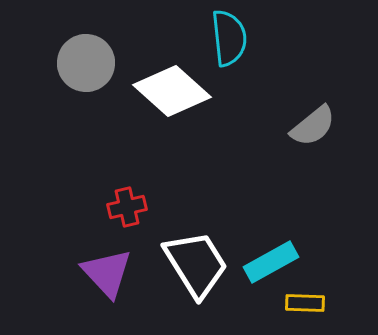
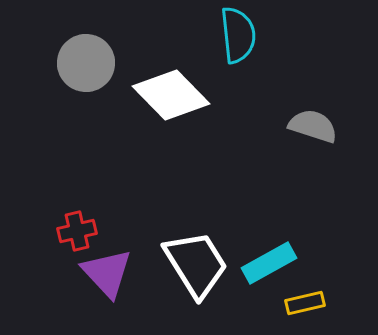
cyan semicircle: moved 9 px right, 3 px up
white diamond: moved 1 px left, 4 px down; rotated 4 degrees clockwise
gray semicircle: rotated 123 degrees counterclockwise
red cross: moved 50 px left, 24 px down
cyan rectangle: moved 2 px left, 1 px down
yellow rectangle: rotated 15 degrees counterclockwise
